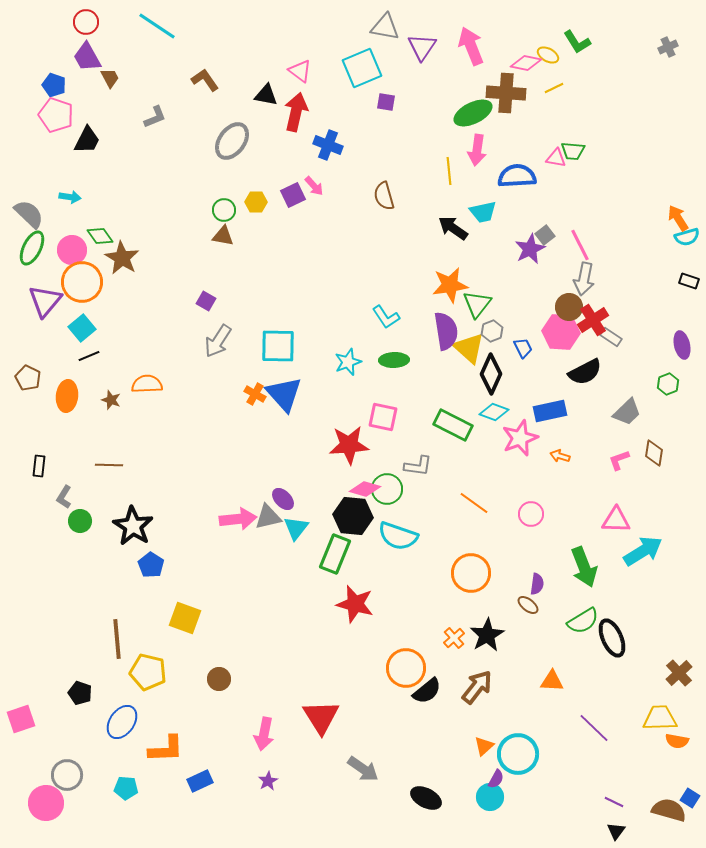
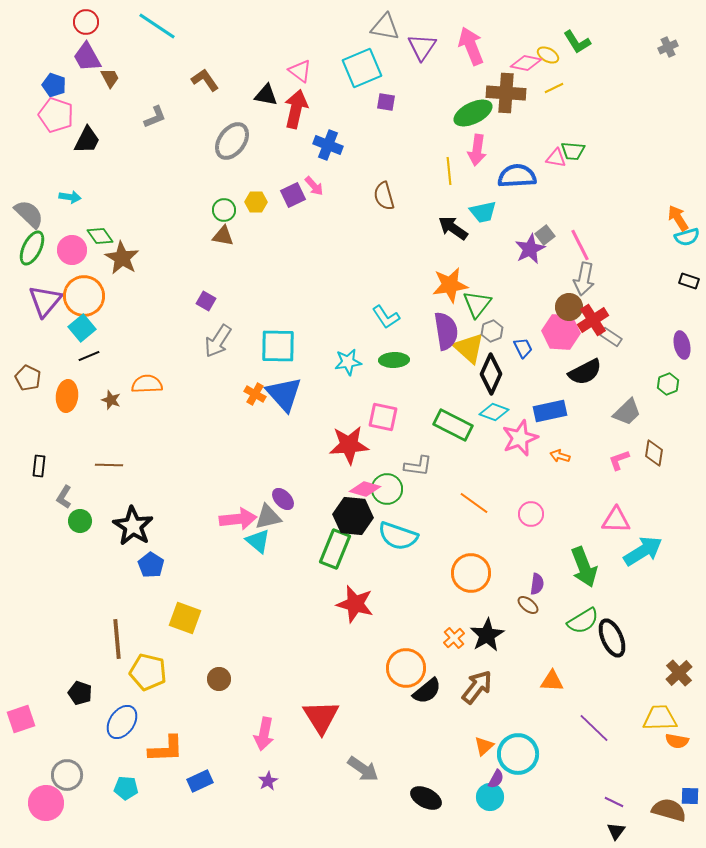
red arrow at (296, 112): moved 3 px up
orange circle at (82, 282): moved 2 px right, 14 px down
cyan star at (348, 362): rotated 12 degrees clockwise
cyan triangle at (296, 528): moved 38 px left, 13 px down; rotated 28 degrees counterclockwise
green rectangle at (335, 554): moved 5 px up
blue square at (690, 798): moved 2 px up; rotated 30 degrees counterclockwise
